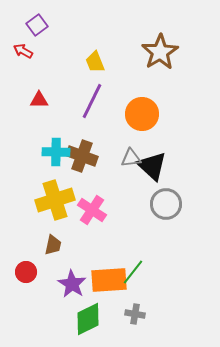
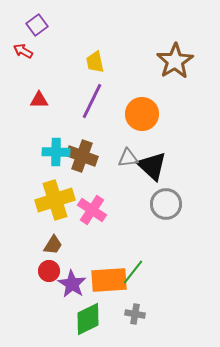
brown star: moved 15 px right, 9 px down
yellow trapezoid: rotated 10 degrees clockwise
gray triangle: moved 3 px left
brown trapezoid: rotated 20 degrees clockwise
red circle: moved 23 px right, 1 px up
